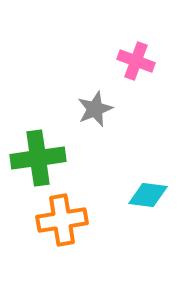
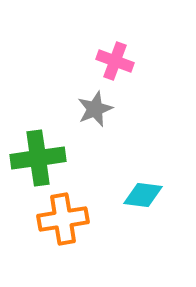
pink cross: moved 21 px left
cyan diamond: moved 5 px left
orange cross: moved 1 px right, 1 px up
